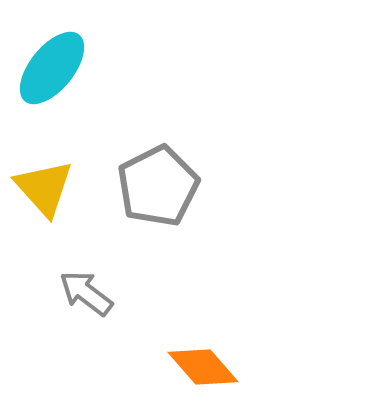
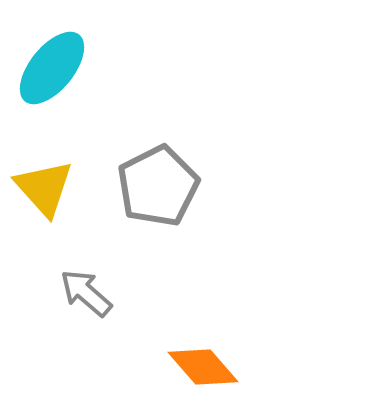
gray arrow: rotated 4 degrees clockwise
